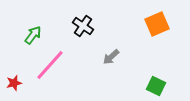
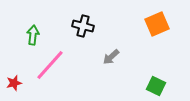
black cross: rotated 20 degrees counterclockwise
green arrow: rotated 30 degrees counterclockwise
